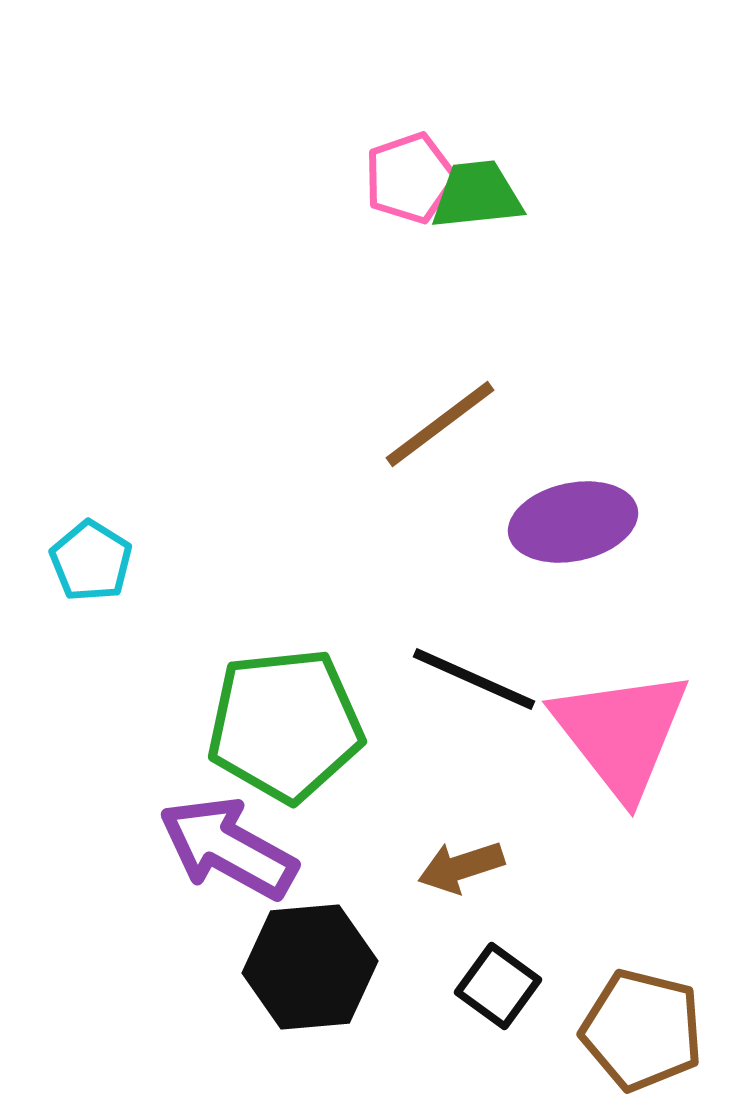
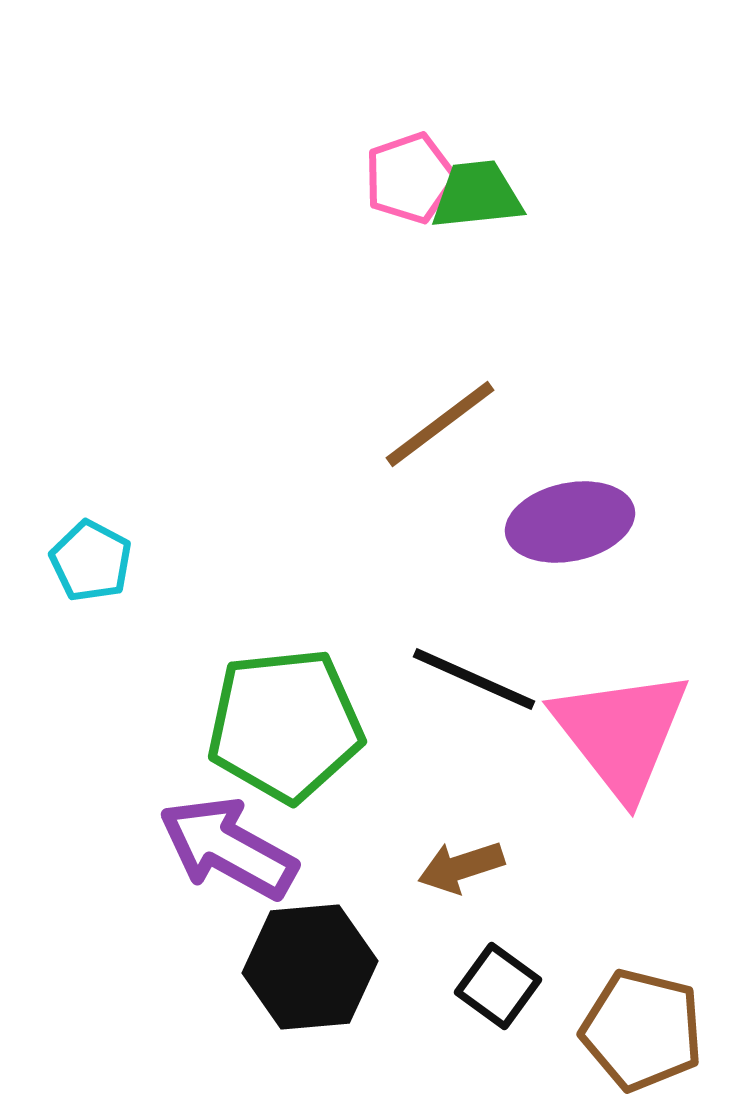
purple ellipse: moved 3 px left
cyan pentagon: rotated 4 degrees counterclockwise
